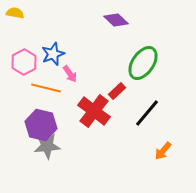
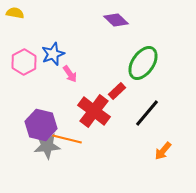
orange line: moved 21 px right, 51 px down
